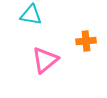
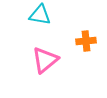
cyan triangle: moved 9 px right
